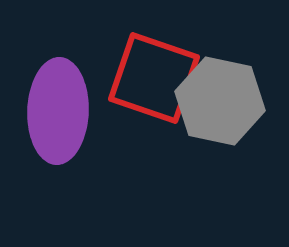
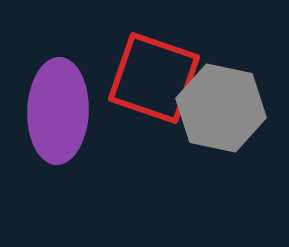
gray hexagon: moved 1 px right, 7 px down
